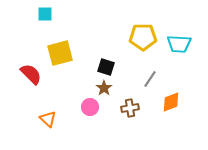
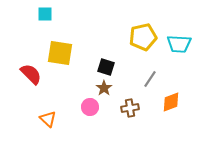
yellow pentagon: rotated 12 degrees counterclockwise
yellow square: rotated 24 degrees clockwise
